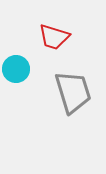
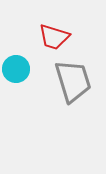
gray trapezoid: moved 11 px up
